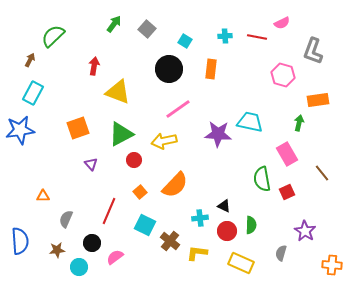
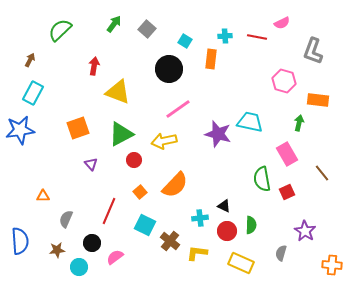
green semicircle at (53, 36): moved 7 px right, 6 px up
orange rectangle at (211, 69): moved 10 px up
pink hexagon at (283, 75): moved 1 px right, 6 px down
orange rectangle at (318, 100): rotated 15 degrees clockwise
purple star at (218, 134): rotated 12 degrees clockwise
